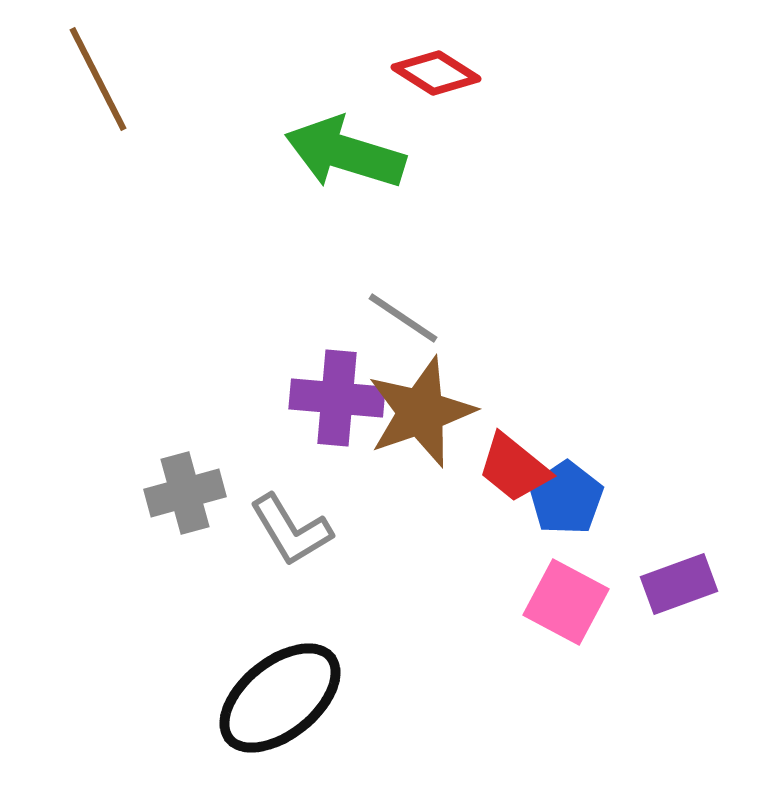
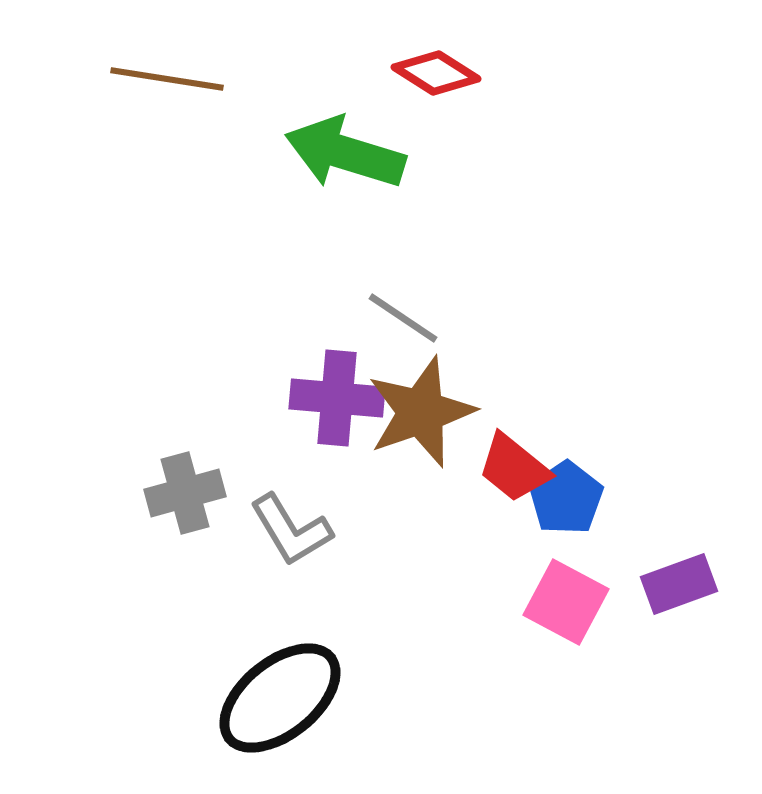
brown line: moved 69 px right; rotated 54 degrees counterclockwise
